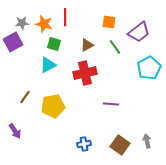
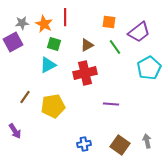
orange star: rotated 12 degrees clockwise
